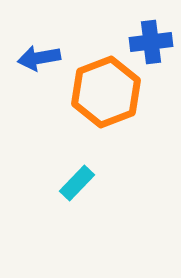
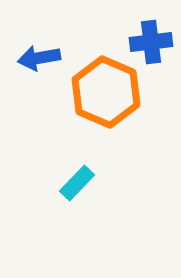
orange hexagon: rotated 16 degrees counterclockwise
